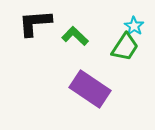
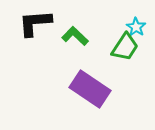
cyan star: moved 2 px right, 1 px down
